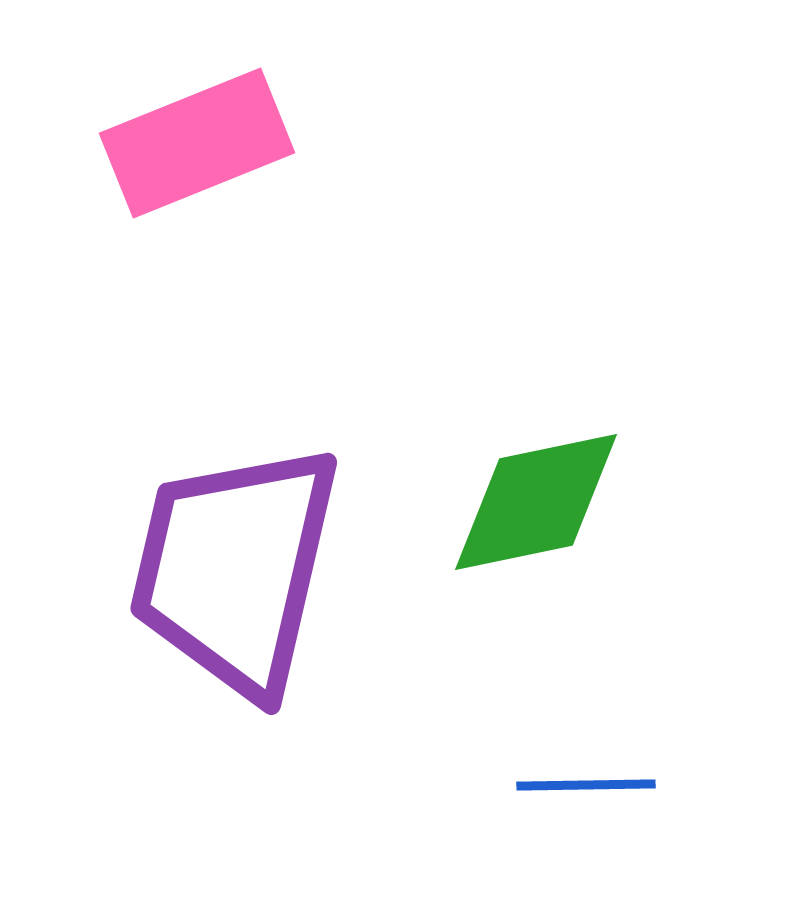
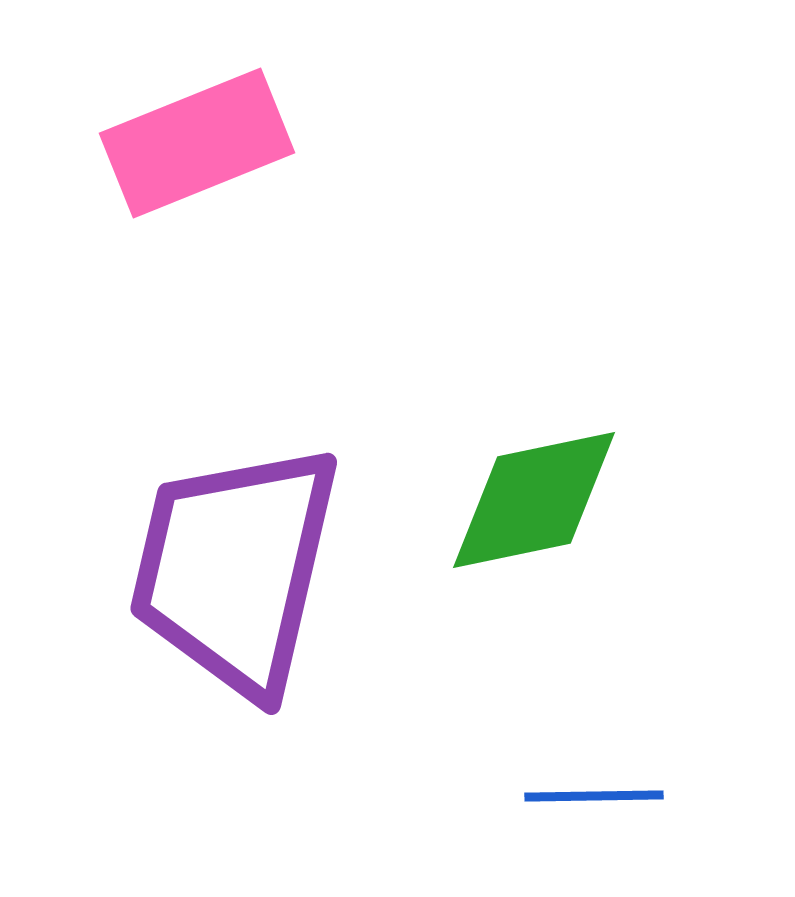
green diamond: moved 2 px left, 2 px up
blue line: moved 8 px right, 11 px down
